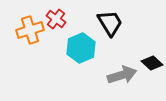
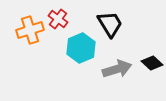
red cross: moved 2 px right
black trapezoid: moved 1 px down
gray arrow: moved 5 px left, 6 px up
